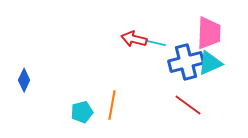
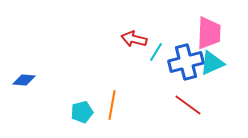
cyan line: moved 9 px down; rotated 72 degrees counterclockwise
cyan triangle: moved 2 px right
blue diamond: rotated 70 degrees clockwise
